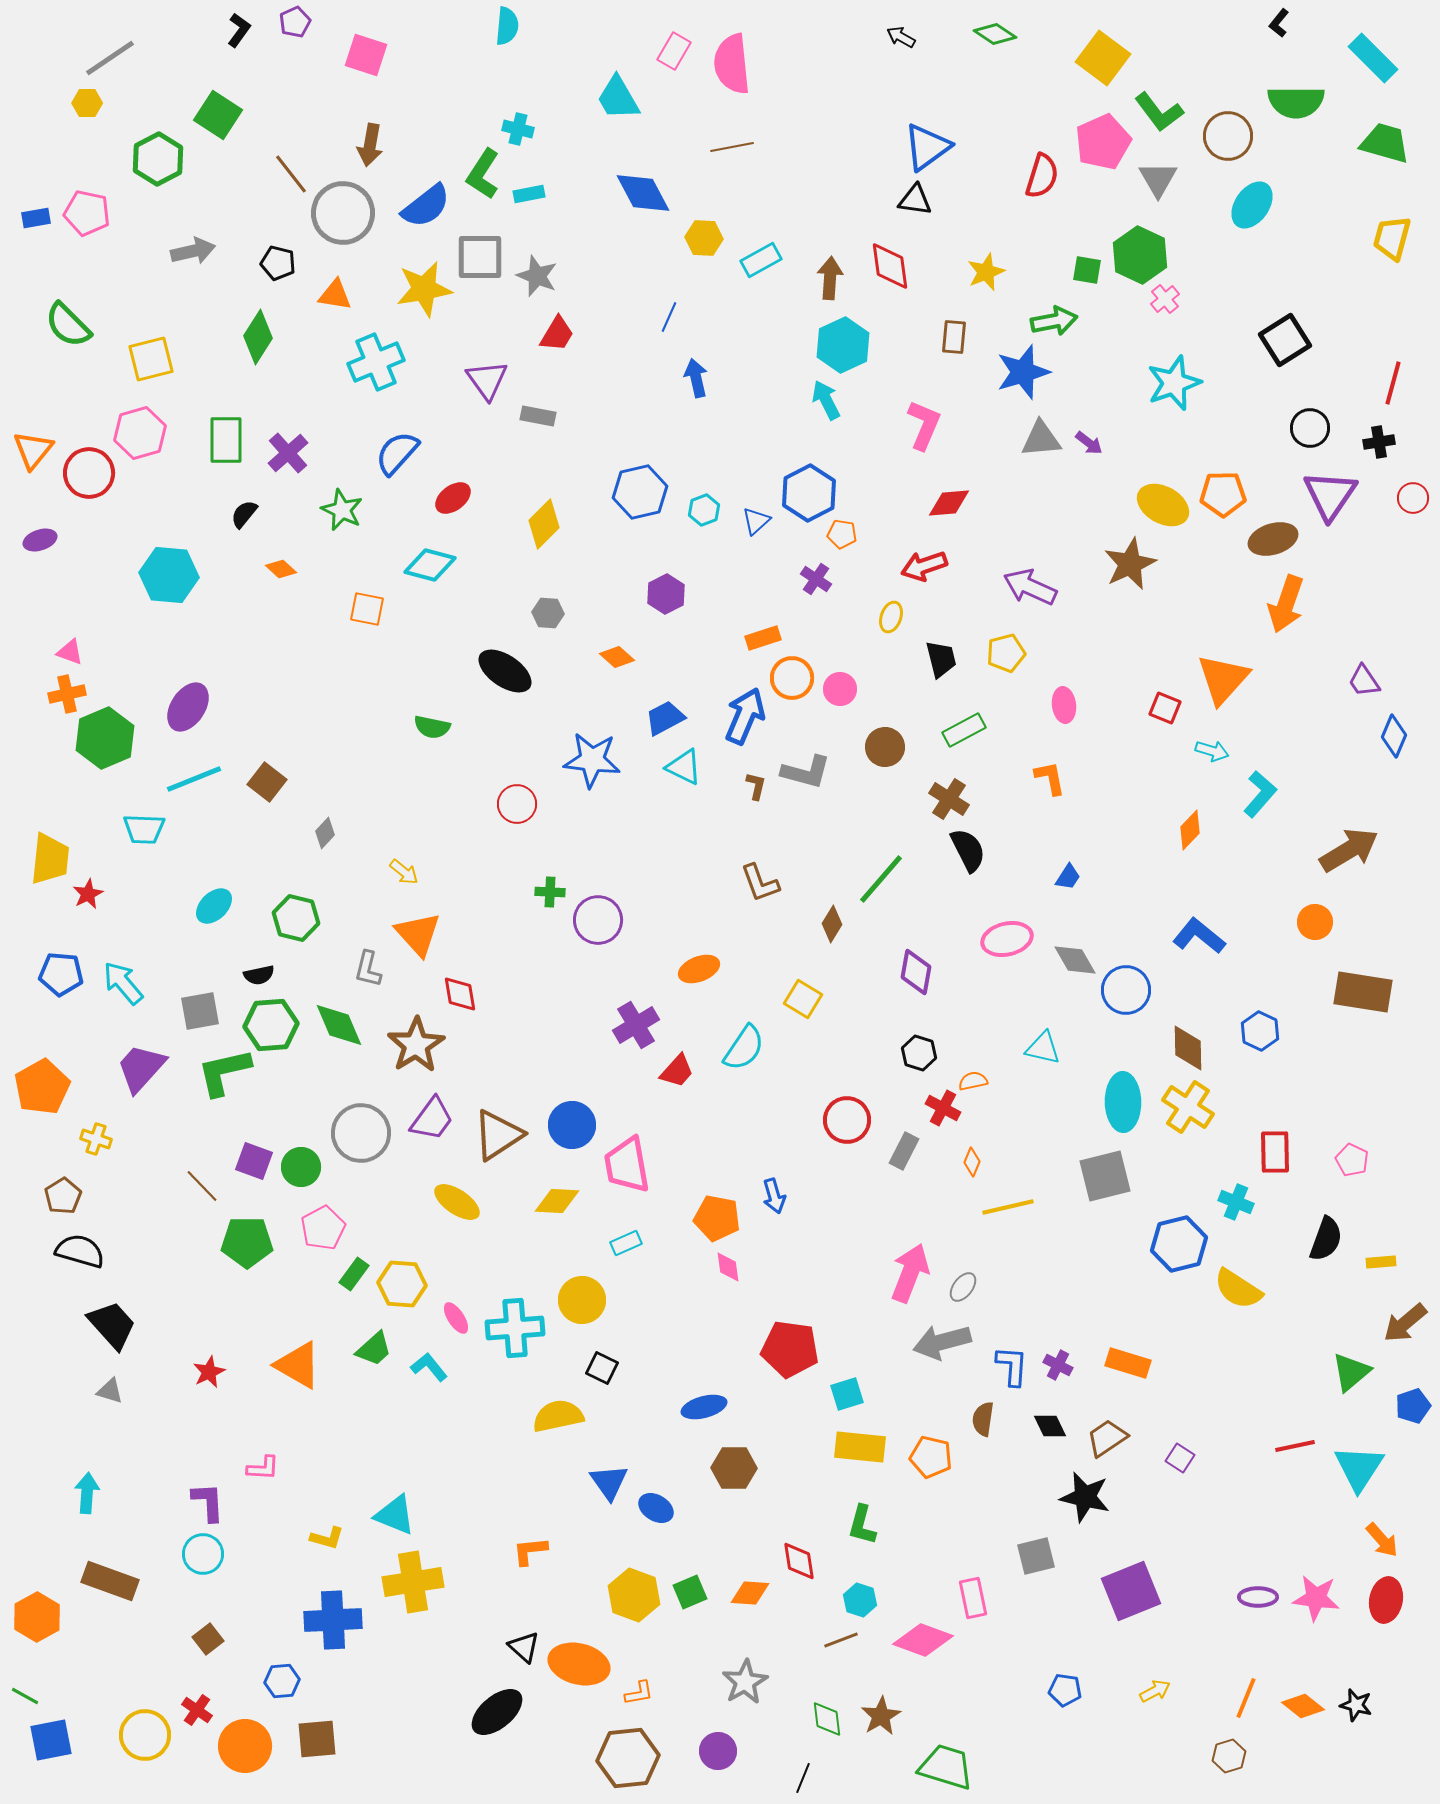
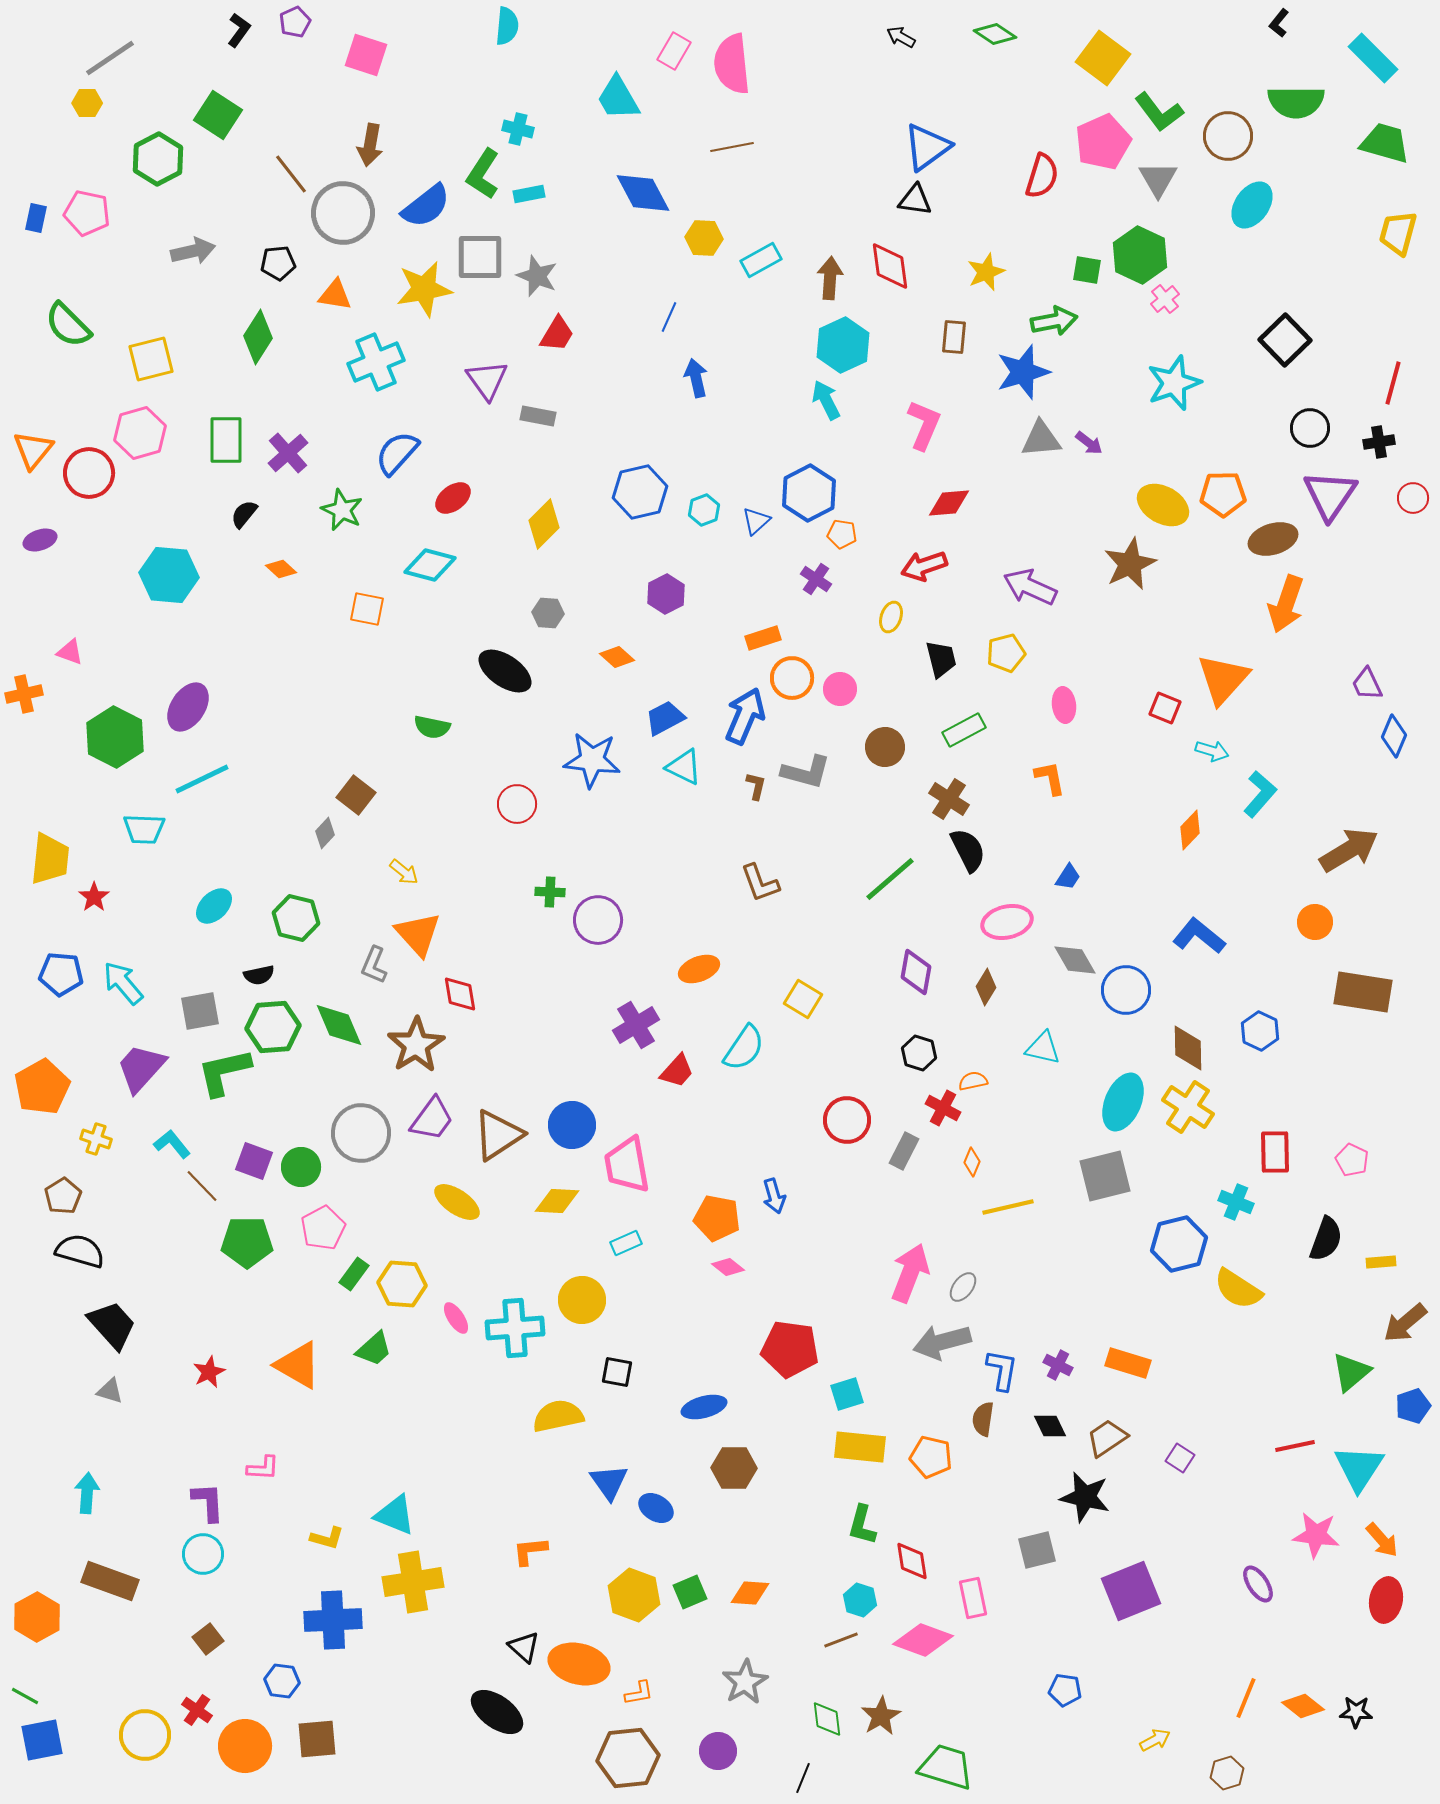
blue rectangle at (36, 218): rotated 68 degrees counterclockwise
yellow trapezoid at (1392, 238): moved 6 px right, 5 px up
black pentagon at (278, 263): rotated 20 degrees counterclockwise
black square at (1285, 340): rotated 12 degrees counterclockwise
purple trapezoid at (1364, 681): moved 3 px right, 3 px down; rotated 9 degrees clockwise
orange cross at (67, 694): moved 43 px left
green hexagon at (105, 738): moved 10 px right, 1 px up; rotated 10 degrees counterclockwise
cyan line at (194, 779): moved 8 px right; rotated 4 degrees counterclockwise
brown square at (267, 782): moved 89 px right, 13 px down
green line at (881, 879): moved 9 px right; rotated 8 degrees clockwise
red star at (88, 894): moved 6 px right, 3 px down; rotated 8 degrees counterclockwise
brown diamond at (832, 924): moved 154 px right, 63 px down
pink ellipse at (1007, 939): moved 17 px up
gray L-shape at (368, 969): moved 6 px right, 4 px up; rotated 9 degrees clockwise
green hexagon at (271, 1025): moved 2 px right, 2 px down
cyan ellipse at (1123, 1102): rotated 24 degrees clockwise
pink diamond at (728, 1267): rotated 44 degrees counterclockwise
blue L-shape at (1012, 1366): moved 10 px left, 4 px down; rotated 6 degrees clockwise
cyan L-shape at (429, 1367): moved 257 px left, 223 px up
black square at (602, 1368): moved 15 px right, 4 px down; rotated 16 degrees counterclockwise
gray square at (1036, 1556): moved 1 px right, 6 px up
red diamond at (799, 1561): moved 113 px right
purple ellipse at (1258, 1597): moved 13 px up; rotated 57 degrees clockwise
pink star at (1316, 1598): moved 63 px up
blue hexagon at (282, 1681): rotated 12 degrees clockwise
yellow arrow at (1155, 1691): moved 49 px down
black star at (1356, 1705): moved 7 px down; rotated 12 degrees counterclockwise
black ellipse at (497, 1712): rotated 76 degrees clockwise
blue square at (51, 1740): moved 9 px left
brown hexagon at (1229, 1756): moved 2 px left, 17 px down
